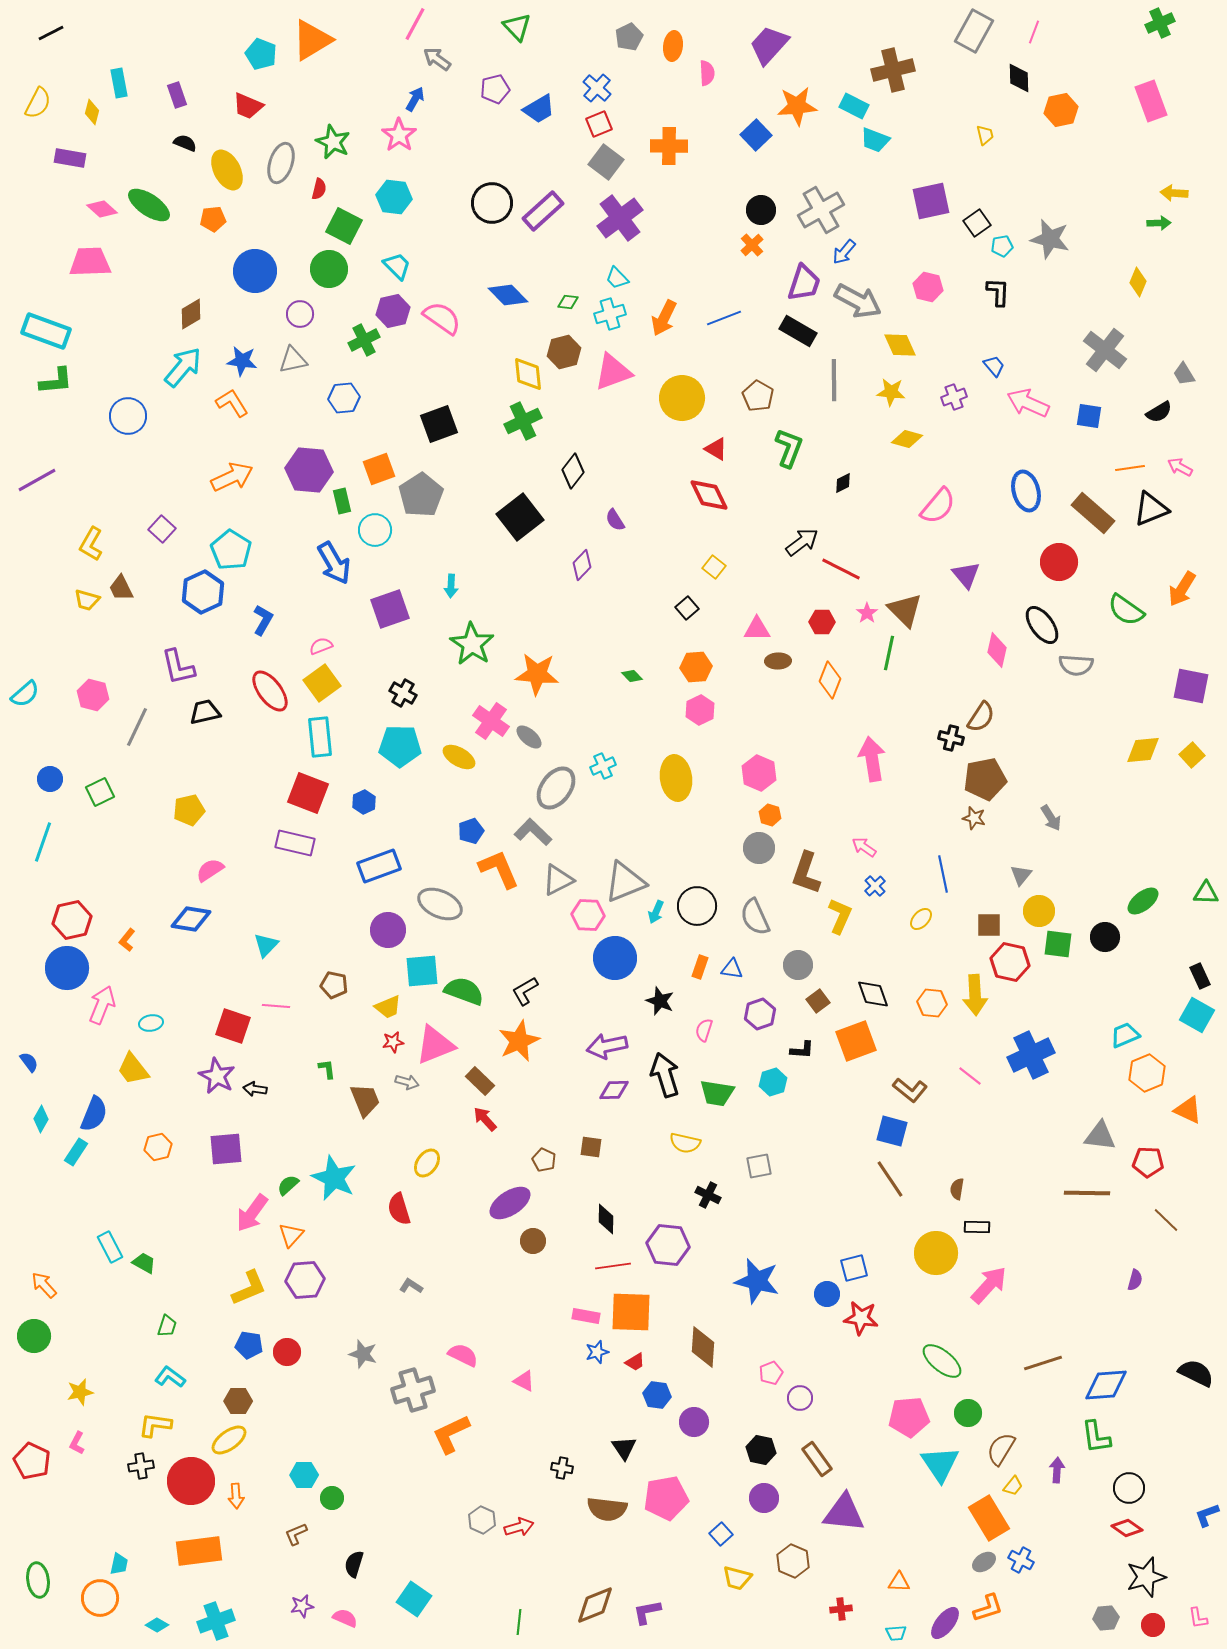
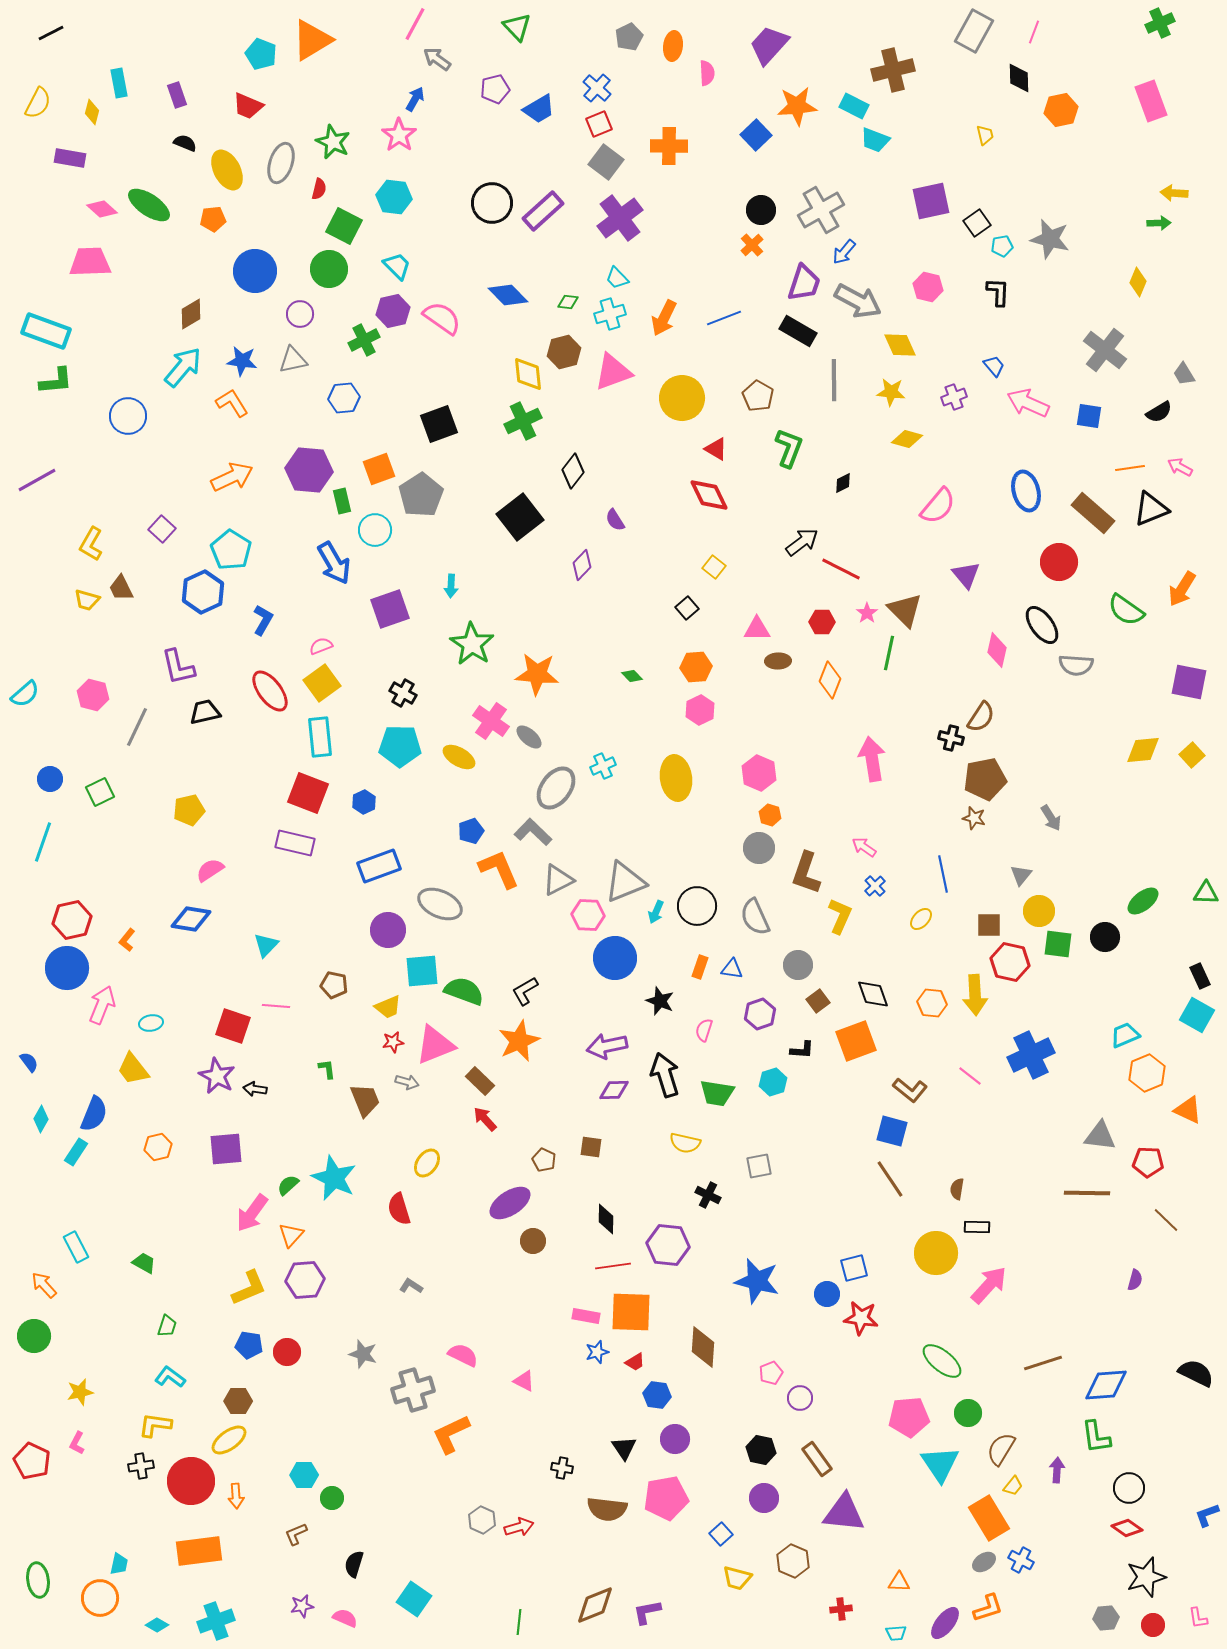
purple square at (1191, 686): moved 2 px left, 4 px up
cyan rectangle at (110, 1247): moved 34 px left
purple circle at (694, 1422): moved 19 px left, 17 px down
